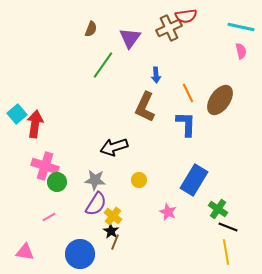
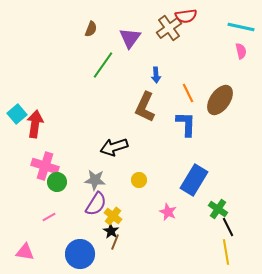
brown cross: rotated 10 degrees counterclockwise
black line: rotated 42 degrees clockwise
